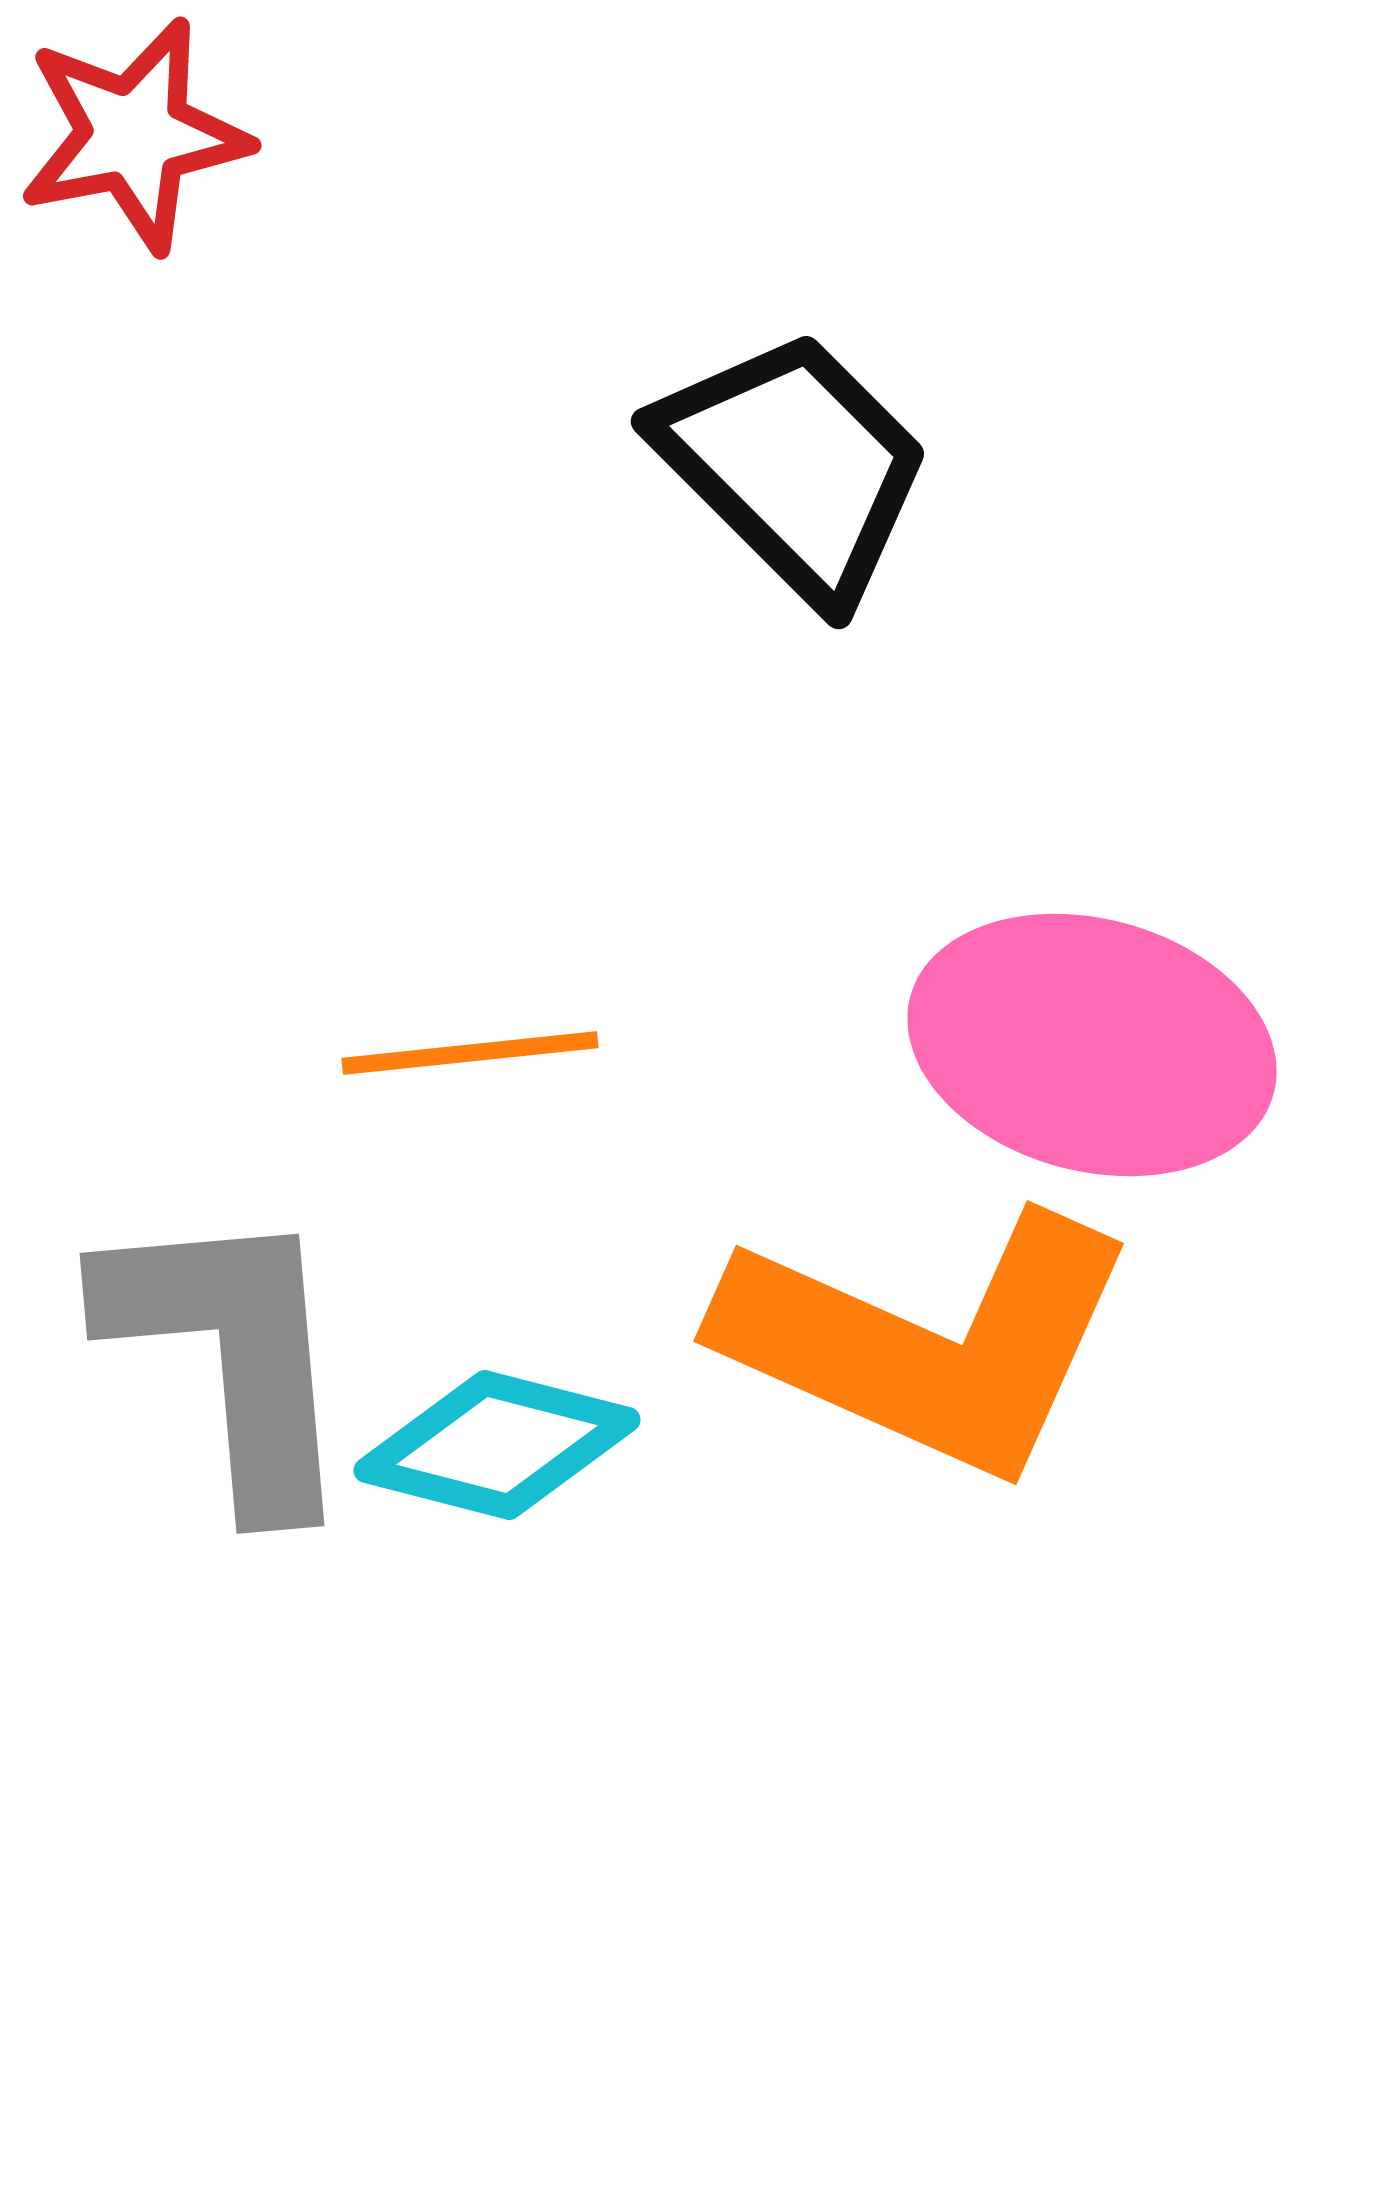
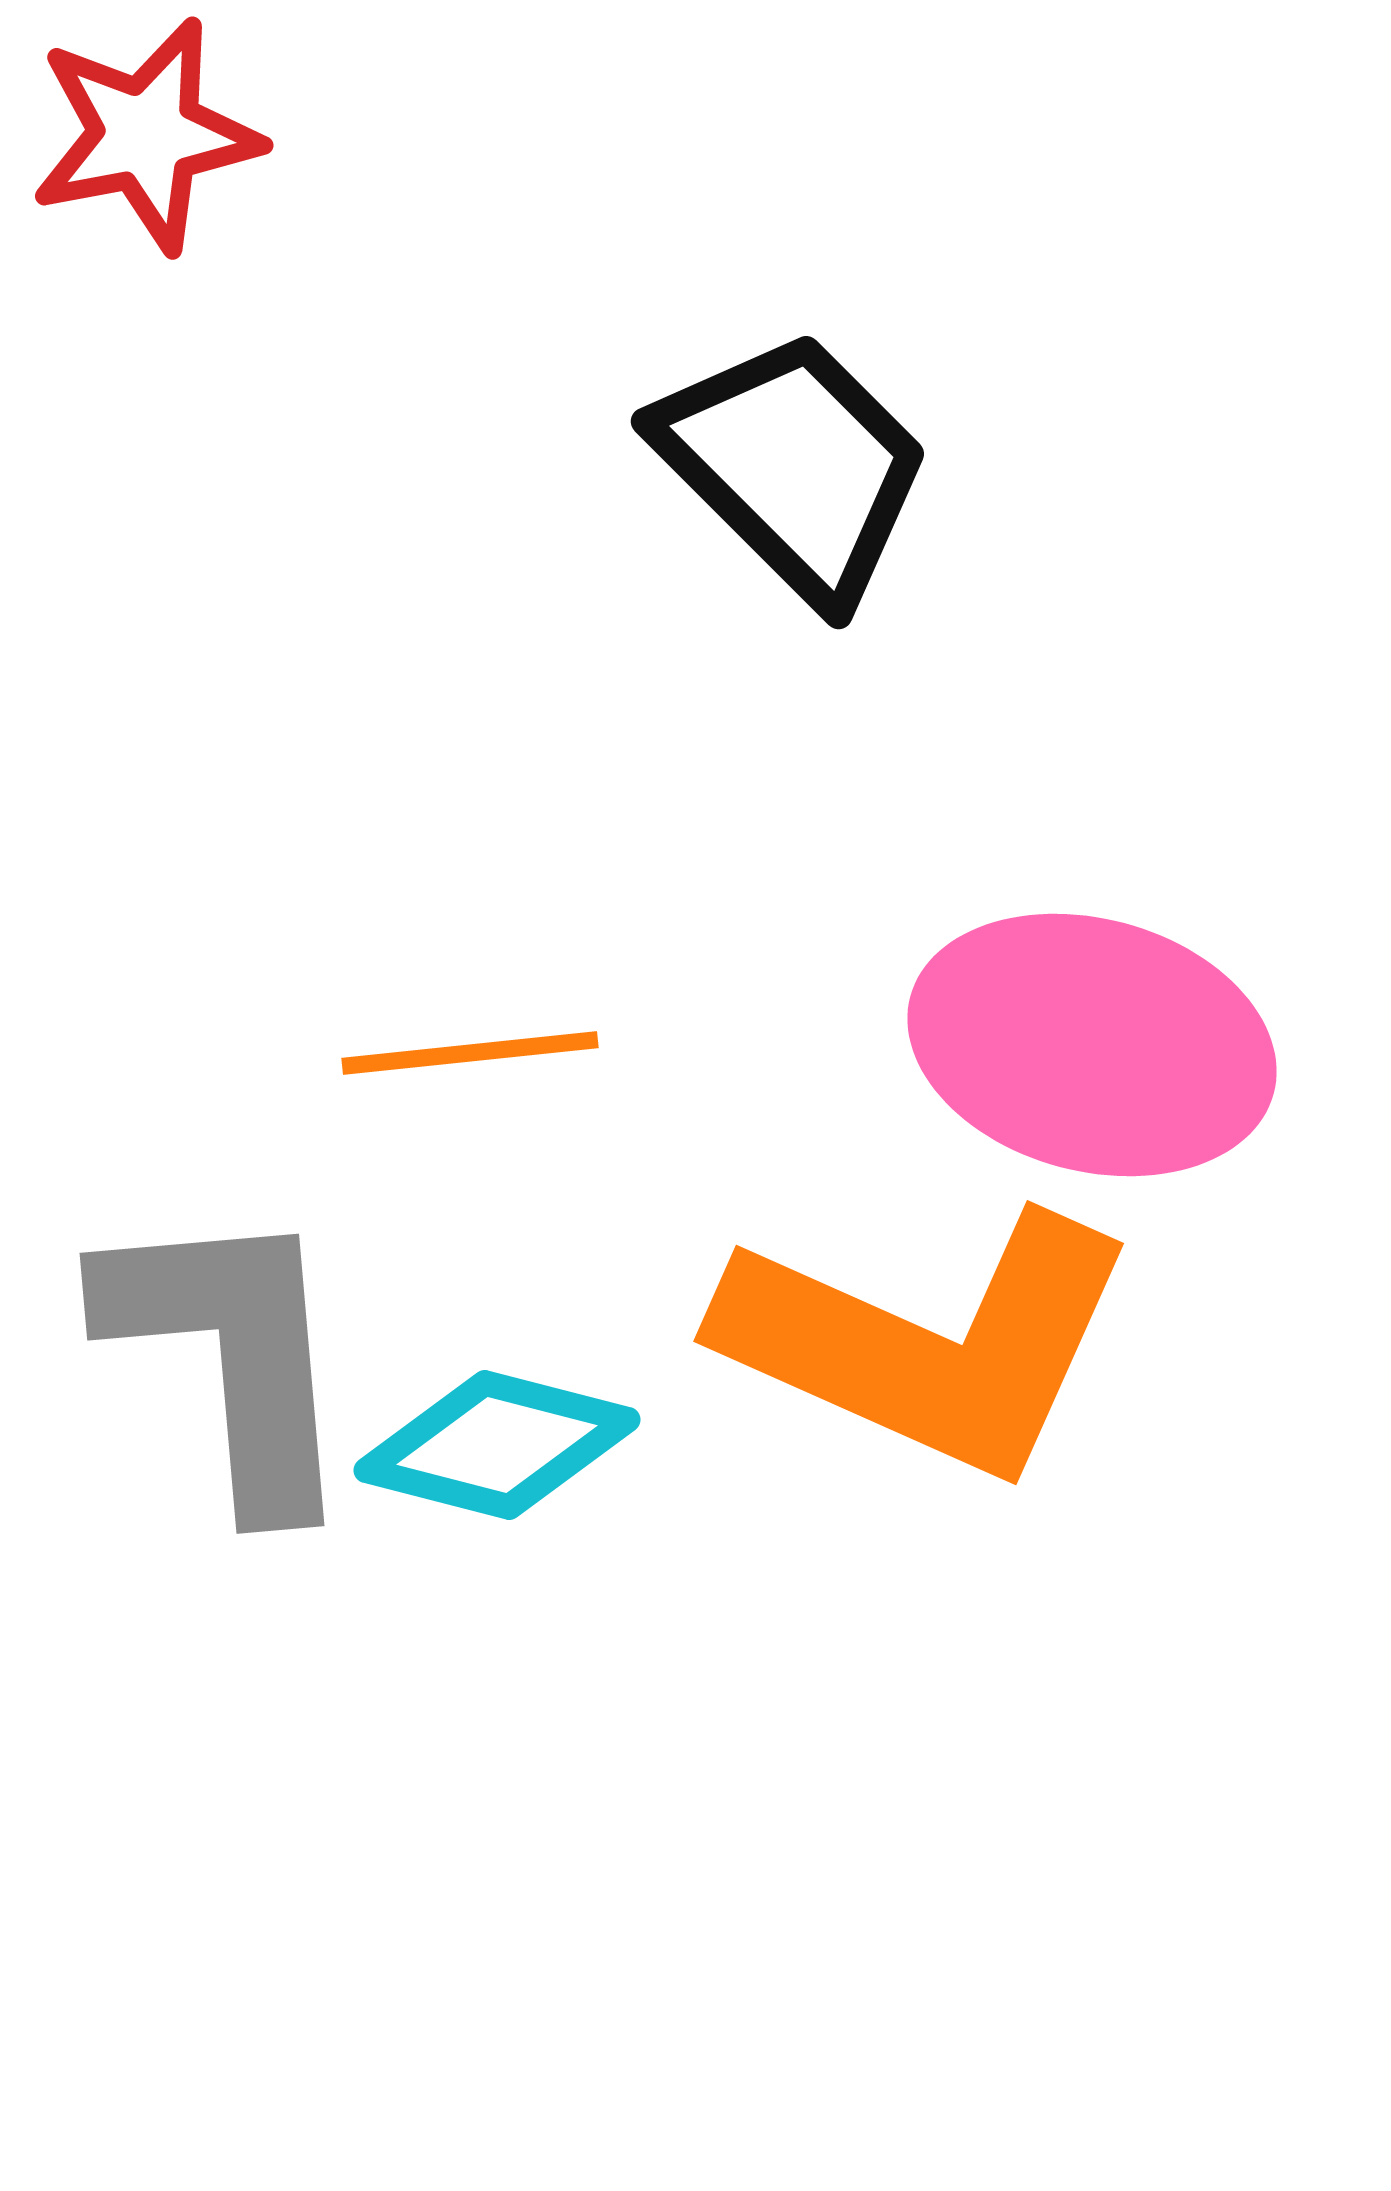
red star: moved 12 px right
